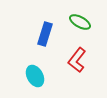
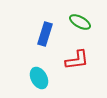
red L-shape: rotated 135 degrees counterclockwise
cyan ellipse: moved 4 px right, 2 px down
